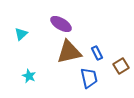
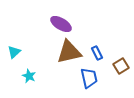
cyan triangle: moved 7 px left, 18 px down
